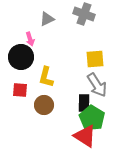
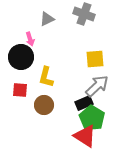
gray arrow: moved 1 px down; rotated 100 degrees counterclockwise
black rectangle: rotated 66 degrees clockwise
